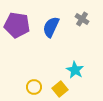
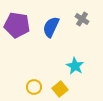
cyan star: moved 4 px up
